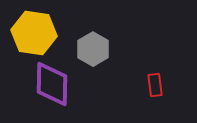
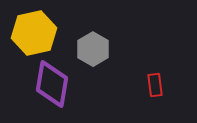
yellow hexagon: rotated 21 degrees counterclockwise
purple diamond: rotated 9 degrees clockwise
